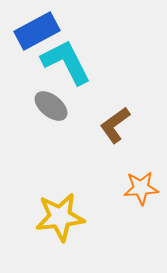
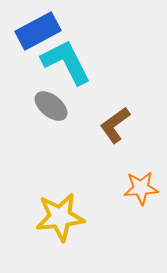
blue rectangle: moved 1 px right
